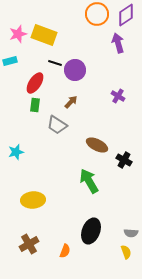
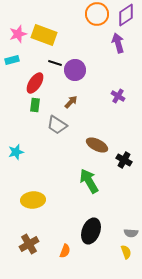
cyan rectangle: moved 2 px right, 1 px up
